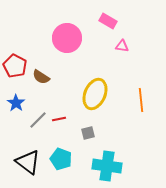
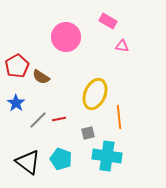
pink circle: moved 1 px left, 1 px up
red pentagon: moved 2 px right; rotated 15 degrees clockwise
orange line: moved 22 px left, 17 px down
cyan cross: moved 10 px up
